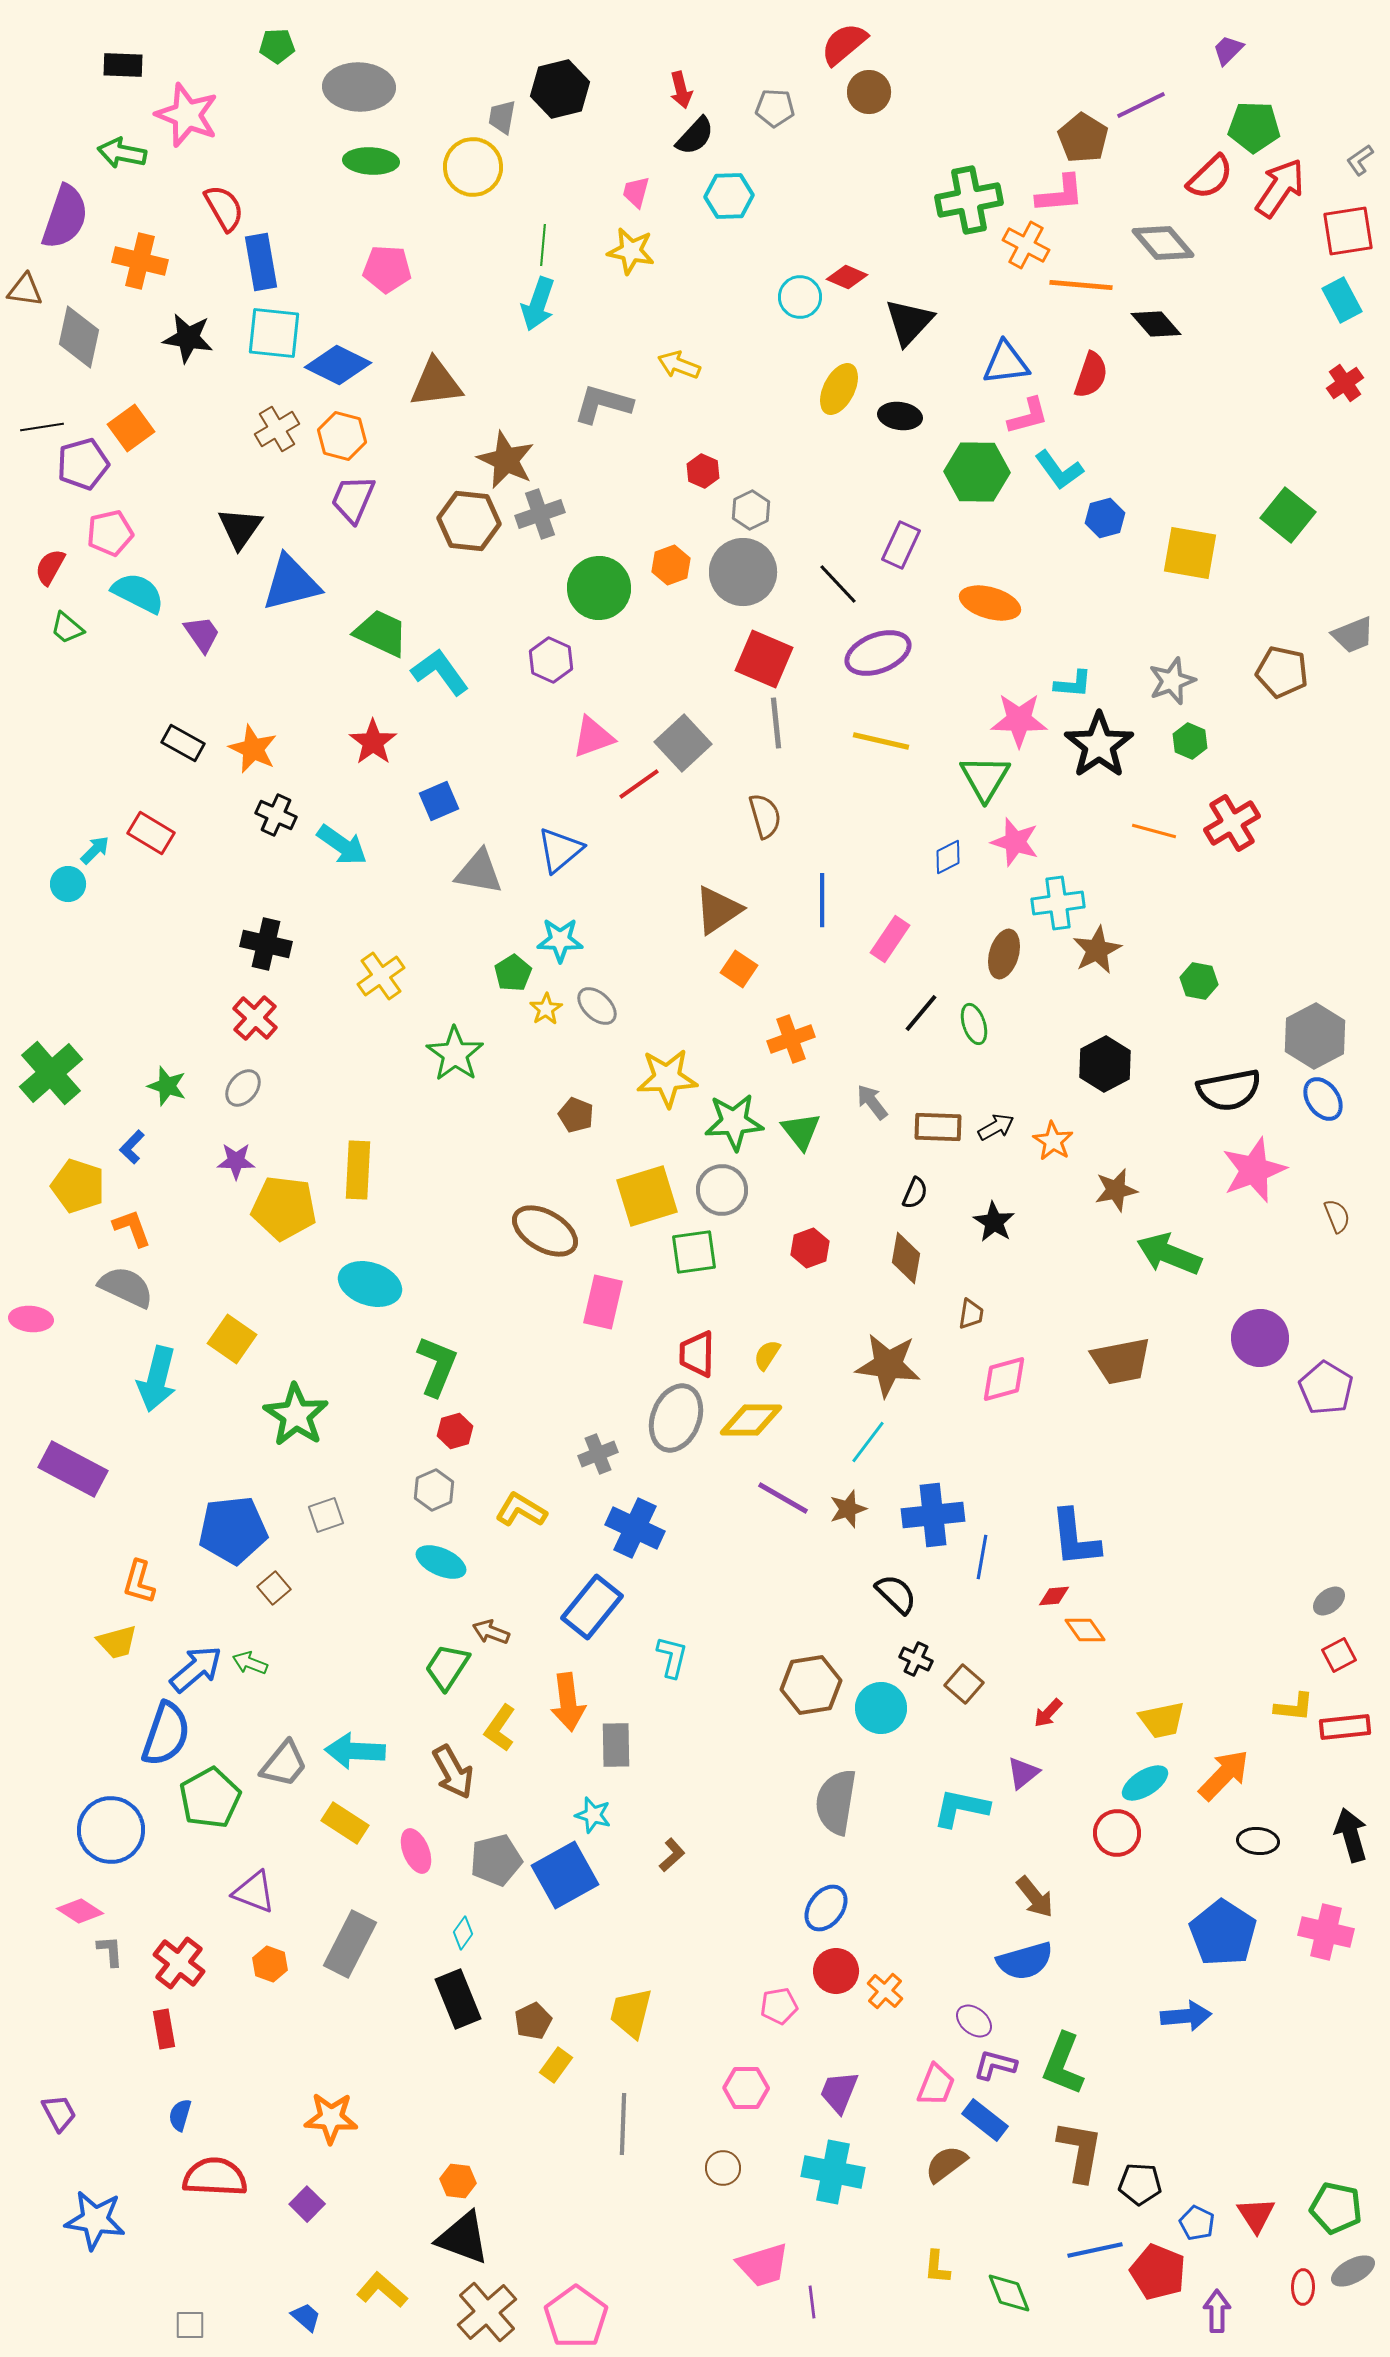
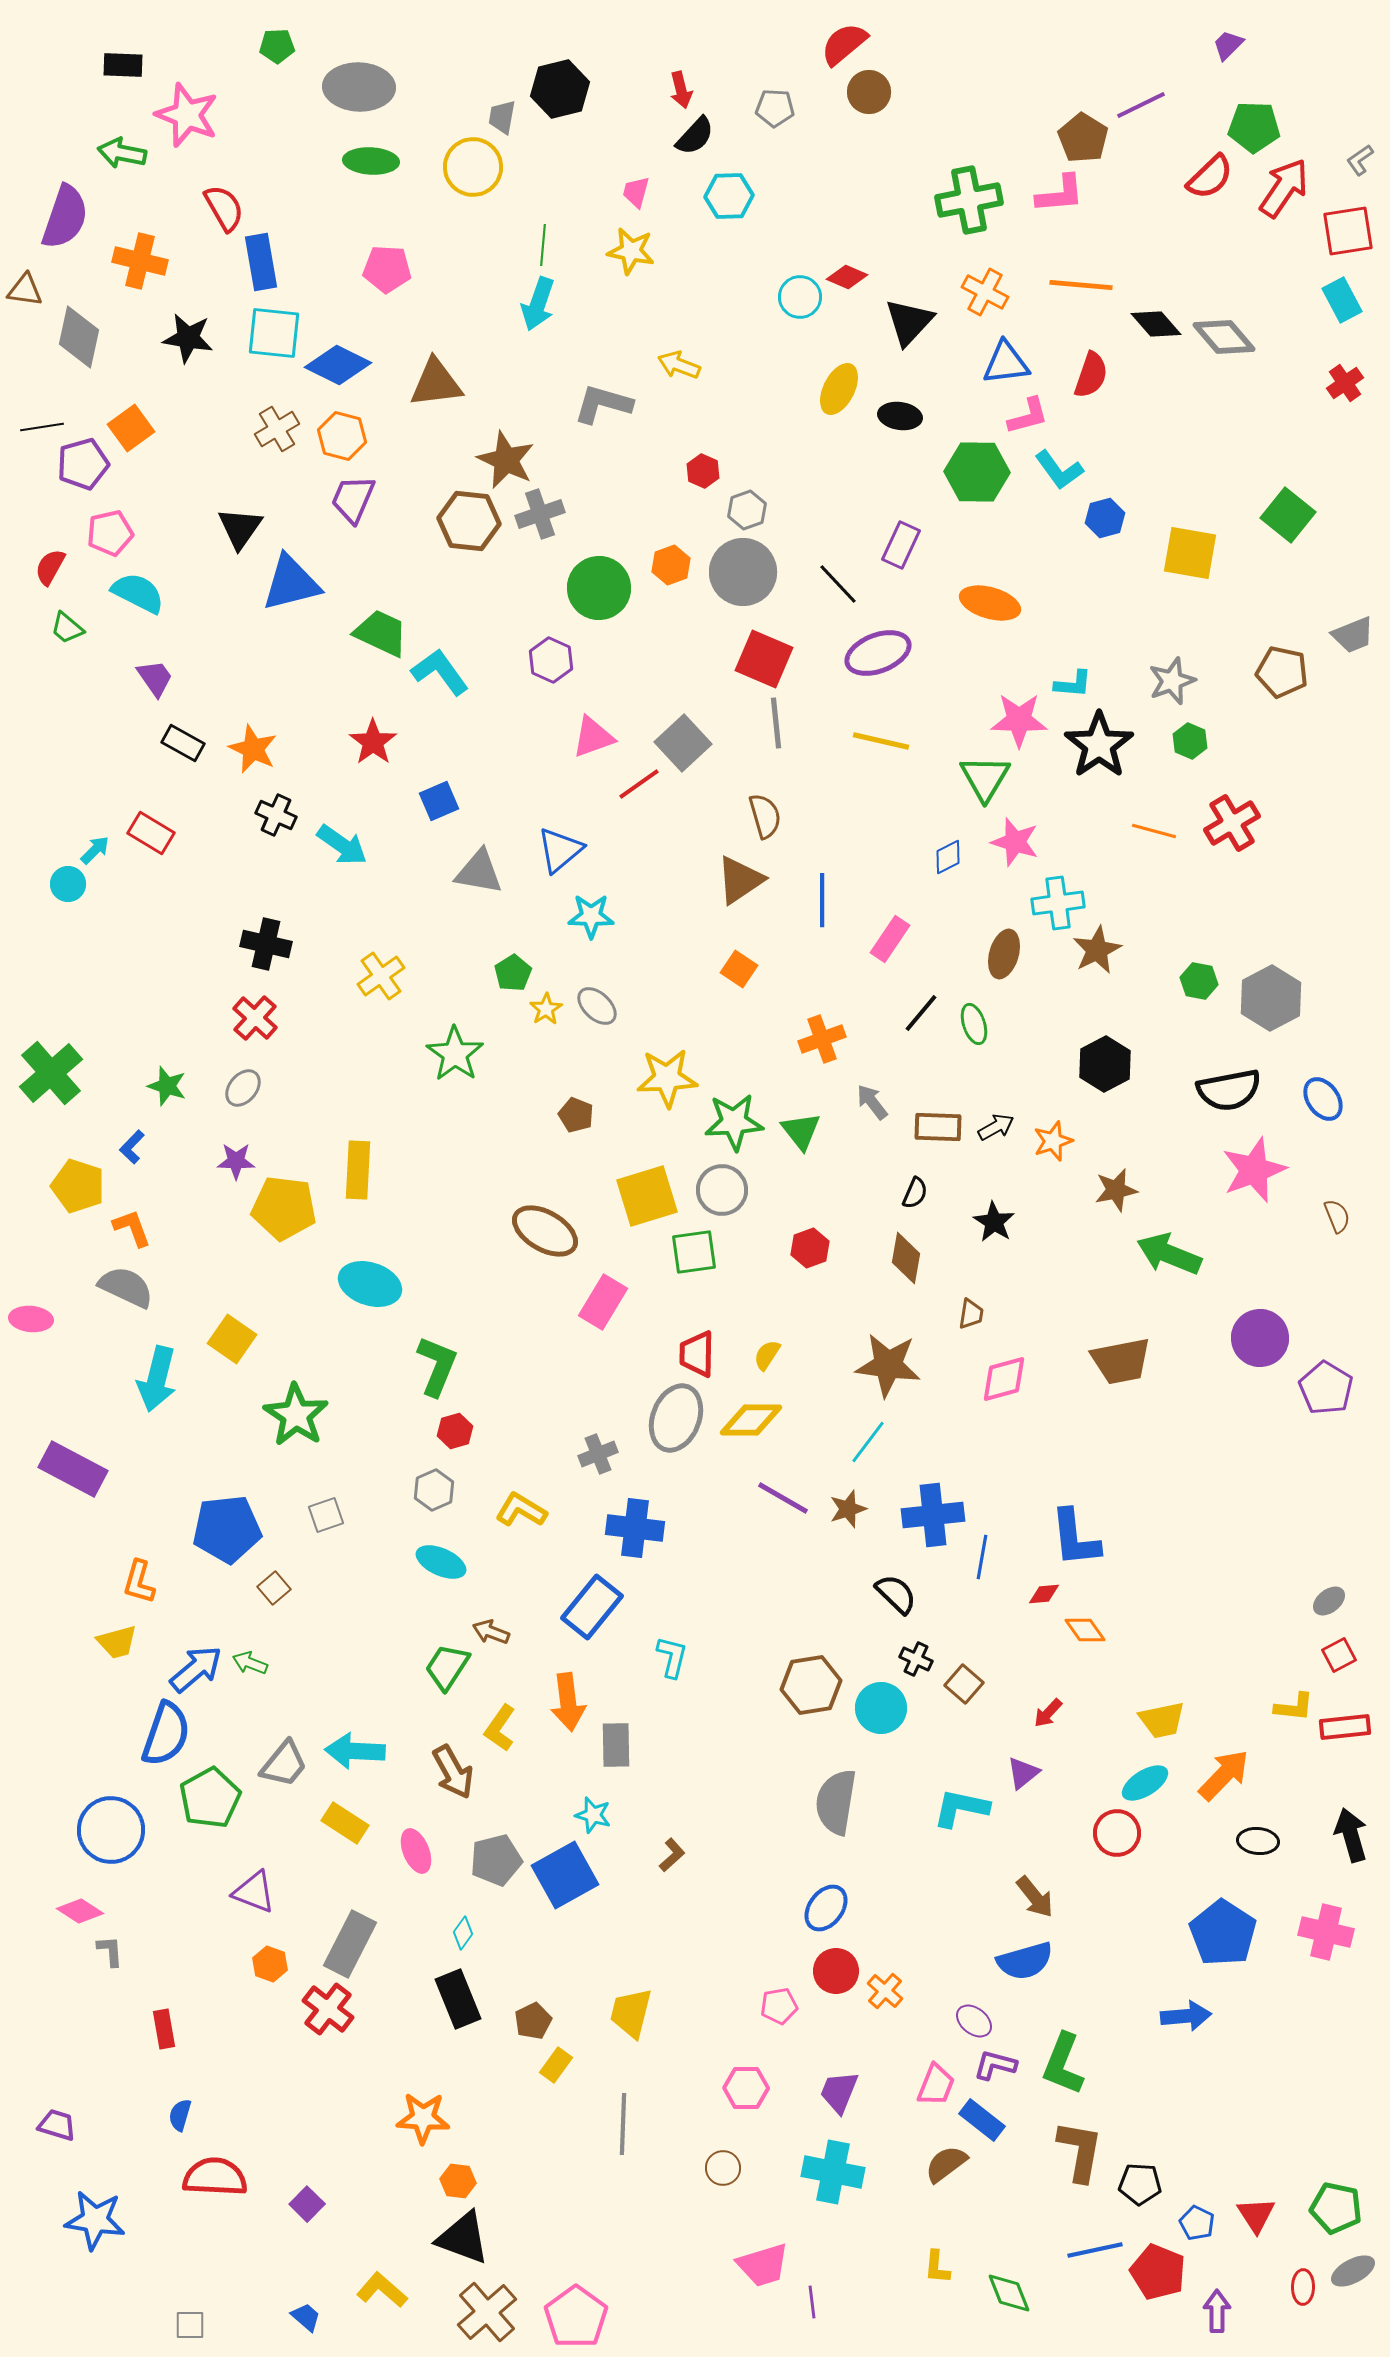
purple trapezoid at (1228, 50): moved 5 px up
red arrow at (1280, 188): moved 4 px right
gray diamond at (1163, 243): moved 61 px right, 94 px down
orange cross at (1026, 245): moved 41 px left, 47 px down
gray hexagon at (751, 510): moved 4 px left; rotated 6 degrees clockwise
purple trapezoid at (202, 634): moved 47 px left, 44 px down
brown triangle at (718, 910): moved 22 px right, 30 px up
cyan star at (560, 940): moved 31 px right, 24 px up
gray hexagon at (1315, 1036): moved 44 px left, 38 px up
orange cross at (791, 1039): moved 31 px right
orange star at (1053, 1141): rotated 21 degrees clockwise
pink rectangle at (603, 1302): rotated 18 degrees clockwise
blue cross at (635, 1528): rotated 18 degrees counterclockwise
blue pentagon at (233, 1530): moved 6 px left, 1 px up
red diamond at (1054, 1596): moved 10 px left, 2 px up
red cross at (179, 1963): moved 149 px right, 46 px down
purple trapezoid at (59, 2113): moved 2 px left, 12 px down; rotated 45 degrees counterclockwise
orange star at (331, 2118): moved 92 px right
blue rectangle at (985, 2120): moved 3 px left
